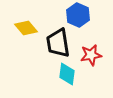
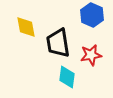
blue hexagon: moved 14 px right
yellow diamond: moved 1 px up; rotated 30 degrees clockwise
cyan diamond: moved 3 px down
